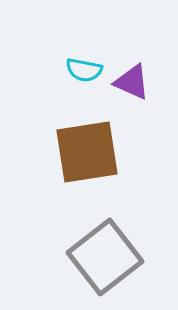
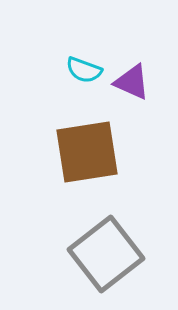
cyan semicircle: rotated 9 degrees clockwise
gray square: moved 1 px right, 3 px up
